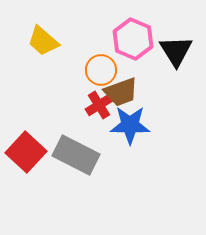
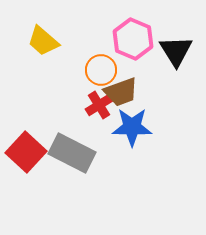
blue star: moved 2 px right, 2 px down
gray rectangle: moved 4 px left, 2 px up
